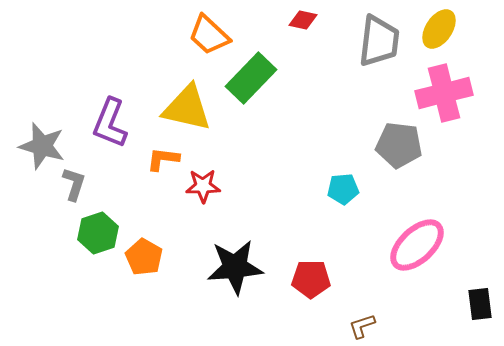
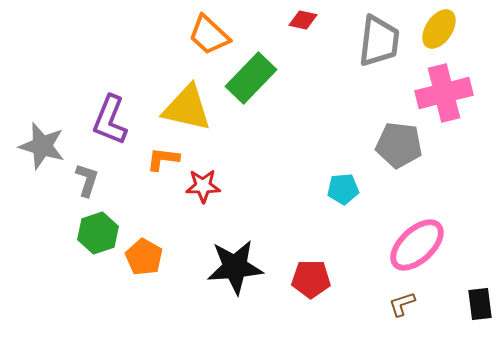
purple L-shape: moved 3 px up
gray L-shape: moved 13 px right, 4 px up
brown L-shape: moved 40 px right, 22 px up
